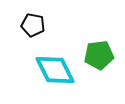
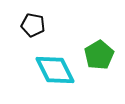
green pentagon: rotated 24 degrees counterclockwise
